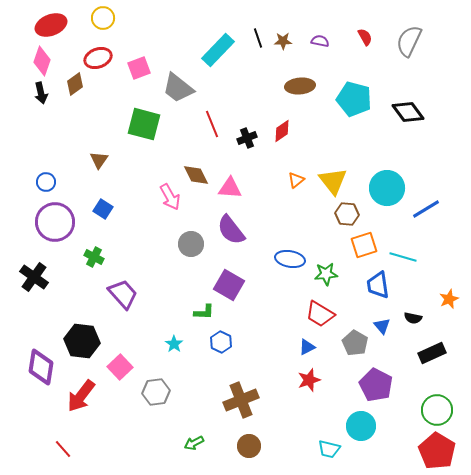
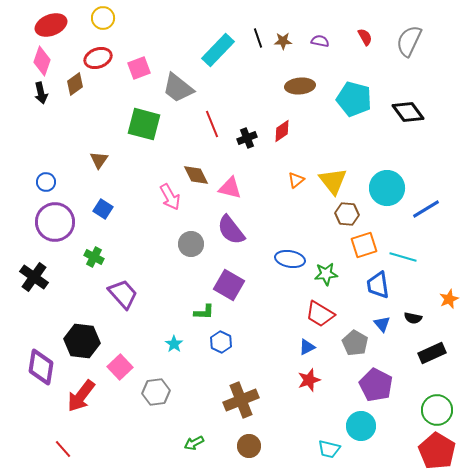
pink triangle at (230, 188): rotated 10 degrees clockwise
blue triangle at (382, 326): moved 2 px up
